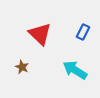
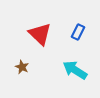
blue rectangle: moved 5 px left
